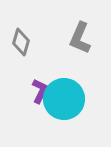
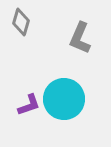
gray diamond: moved 20 px up
purple L-shape: moved 11 px left, 14 px down; rotated 45 degrees clockwise
